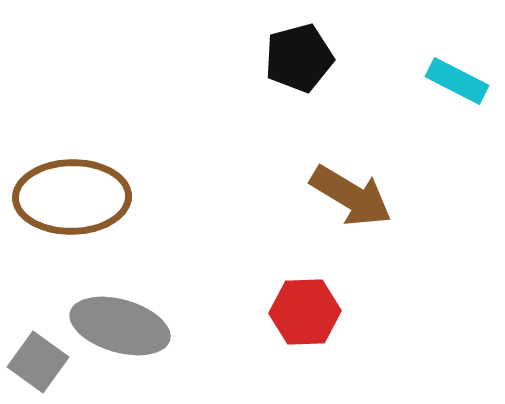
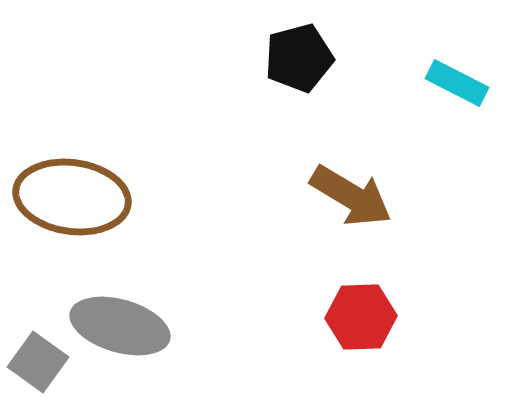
cyan rectangle: moved 2 px down
brown ellipse: rotated 9 degrees clockwise
red hexagon: moved 56 px right, 5 px down
